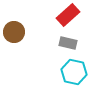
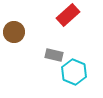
gray rectangle: moved 14 px left, 12 px down
cyan hexagon: rotated 10 degrees clockwise
